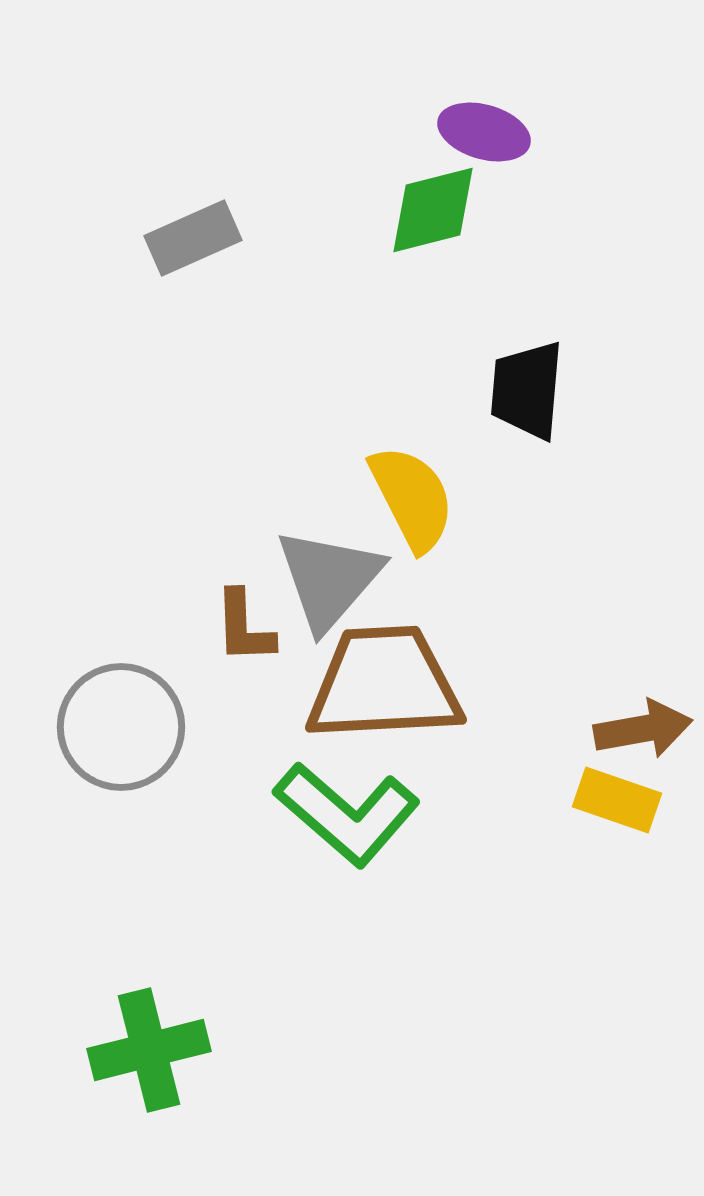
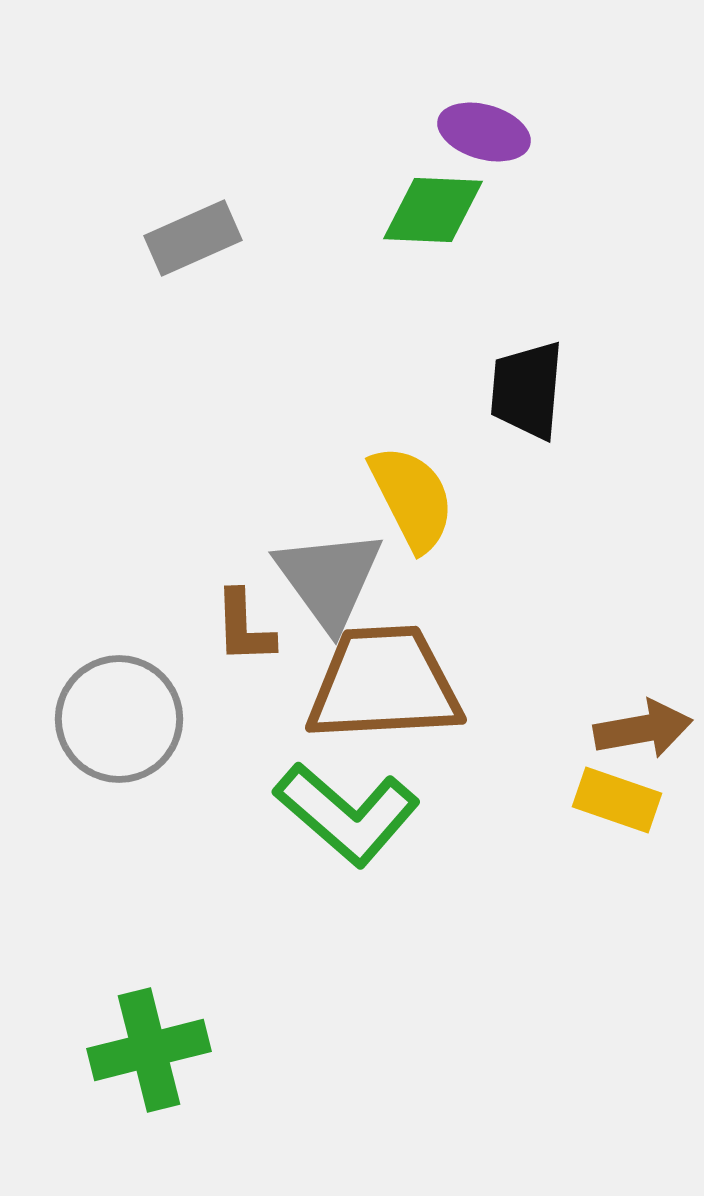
green diamond: rotated 17 degrees clockwise
gray triangle: rotated 17 degrees counterclockwise
gray circle: moved 2 px left, 8 px up
